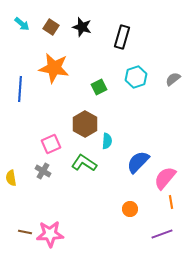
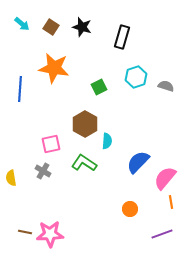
gray semicircle: moved 7 px left, 7 px down; rotated 56 degrees clockwise
pink square: rotated 12 degrees clockwise
